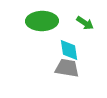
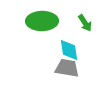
green arrow: rotated 24 degrees clockwise
